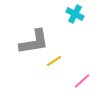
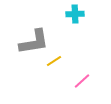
cyan cross: rotated 30 degrees counterclockwise
